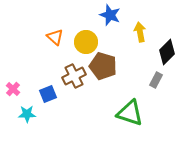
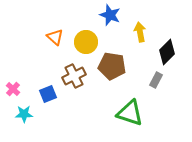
brown pentagon: moved 9 px right; rotated 8 degrees counterclockwise
cyan star: moved 3 px left
